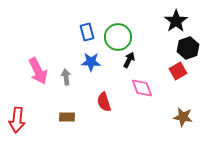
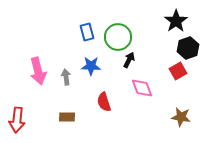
blue star: moved 4 px down
pink arrow: rotated 12 degrees clockwise
brown star: moved 2 px left
